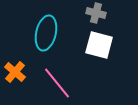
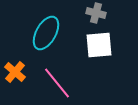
cyan ellipse: rotated 16 degrees clockwise
white square: rotated 20 degrees counterclockwise
